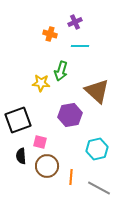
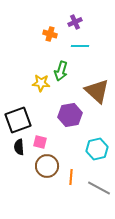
black semicircle: moved 2 px left, 9 px up
